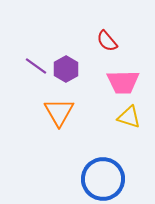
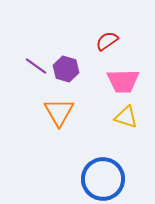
red semicircle: rotated 95 degrees clockwise
purple hexagon: rotated 15 degrees counterclockwise
pink trapezoid: moved 1 px up
yellow triangle: moved 3 px left
